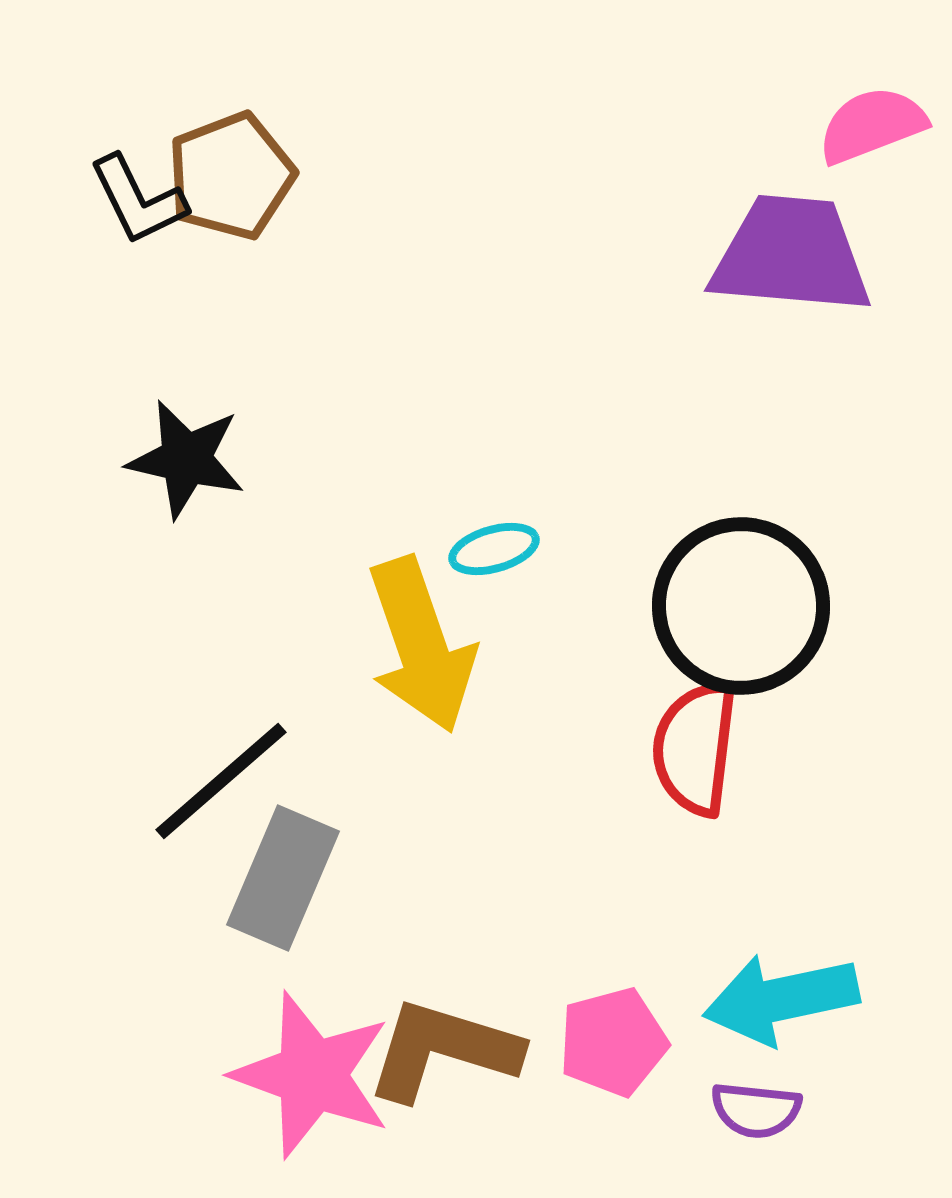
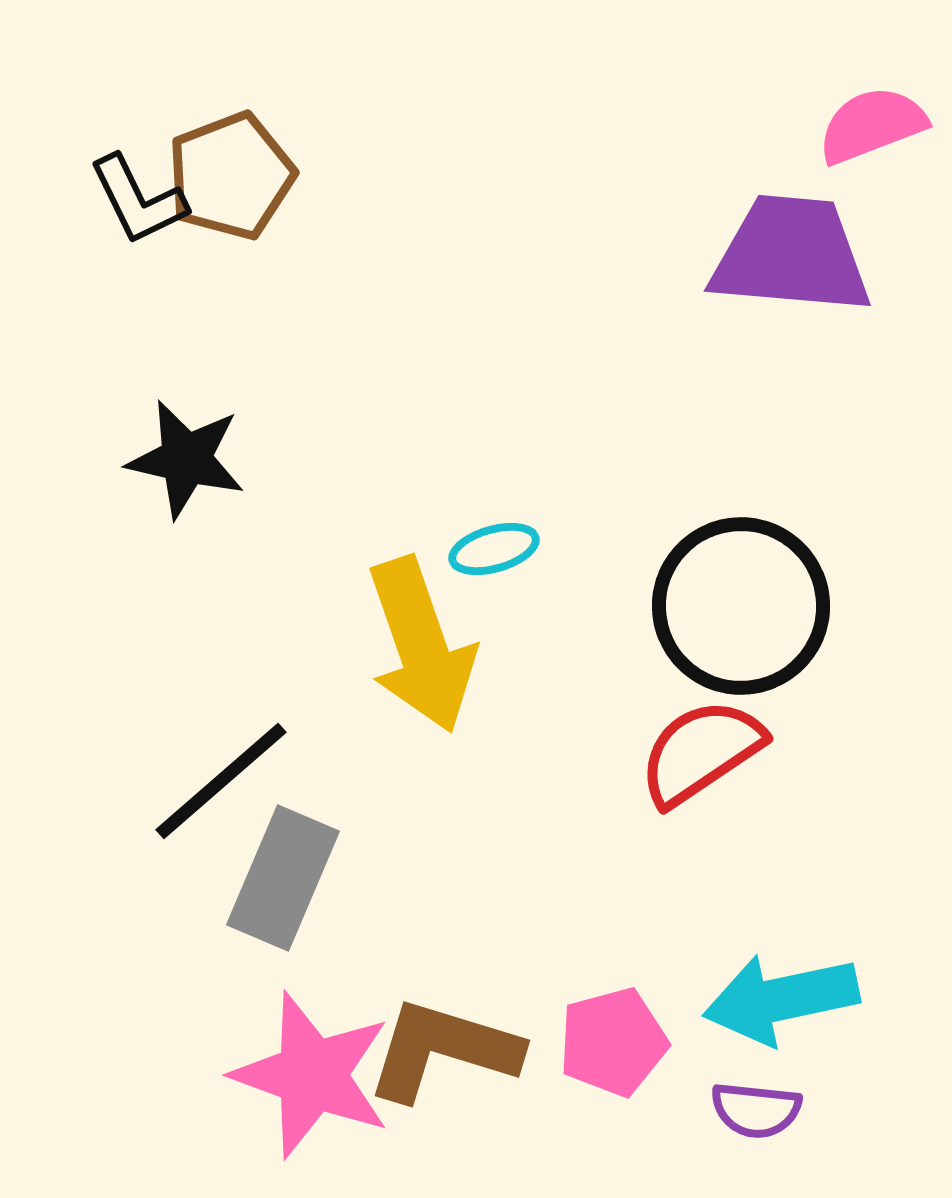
red semicircle: moved 6 px right, 4 px down; rotated 49 degrees clockwise
